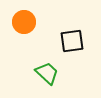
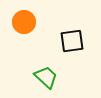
green trapezoid: moved 1 px left, 4 px down
